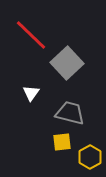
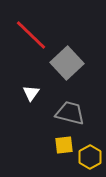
yellow square: moved 2 px right, 3 px down
